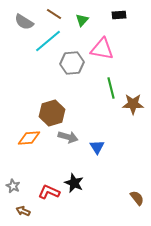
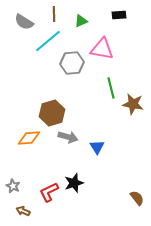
brown line: rotated 56 degrees clockwise
green triangle: moved 1 px left, 1 px down; rotated 24 degrees clockwise
brown star: rotated 10 degrees clockwise
black star: rotated 30 degrees clockwise
red L-shape: rotated 50 degrees counterclockwise
